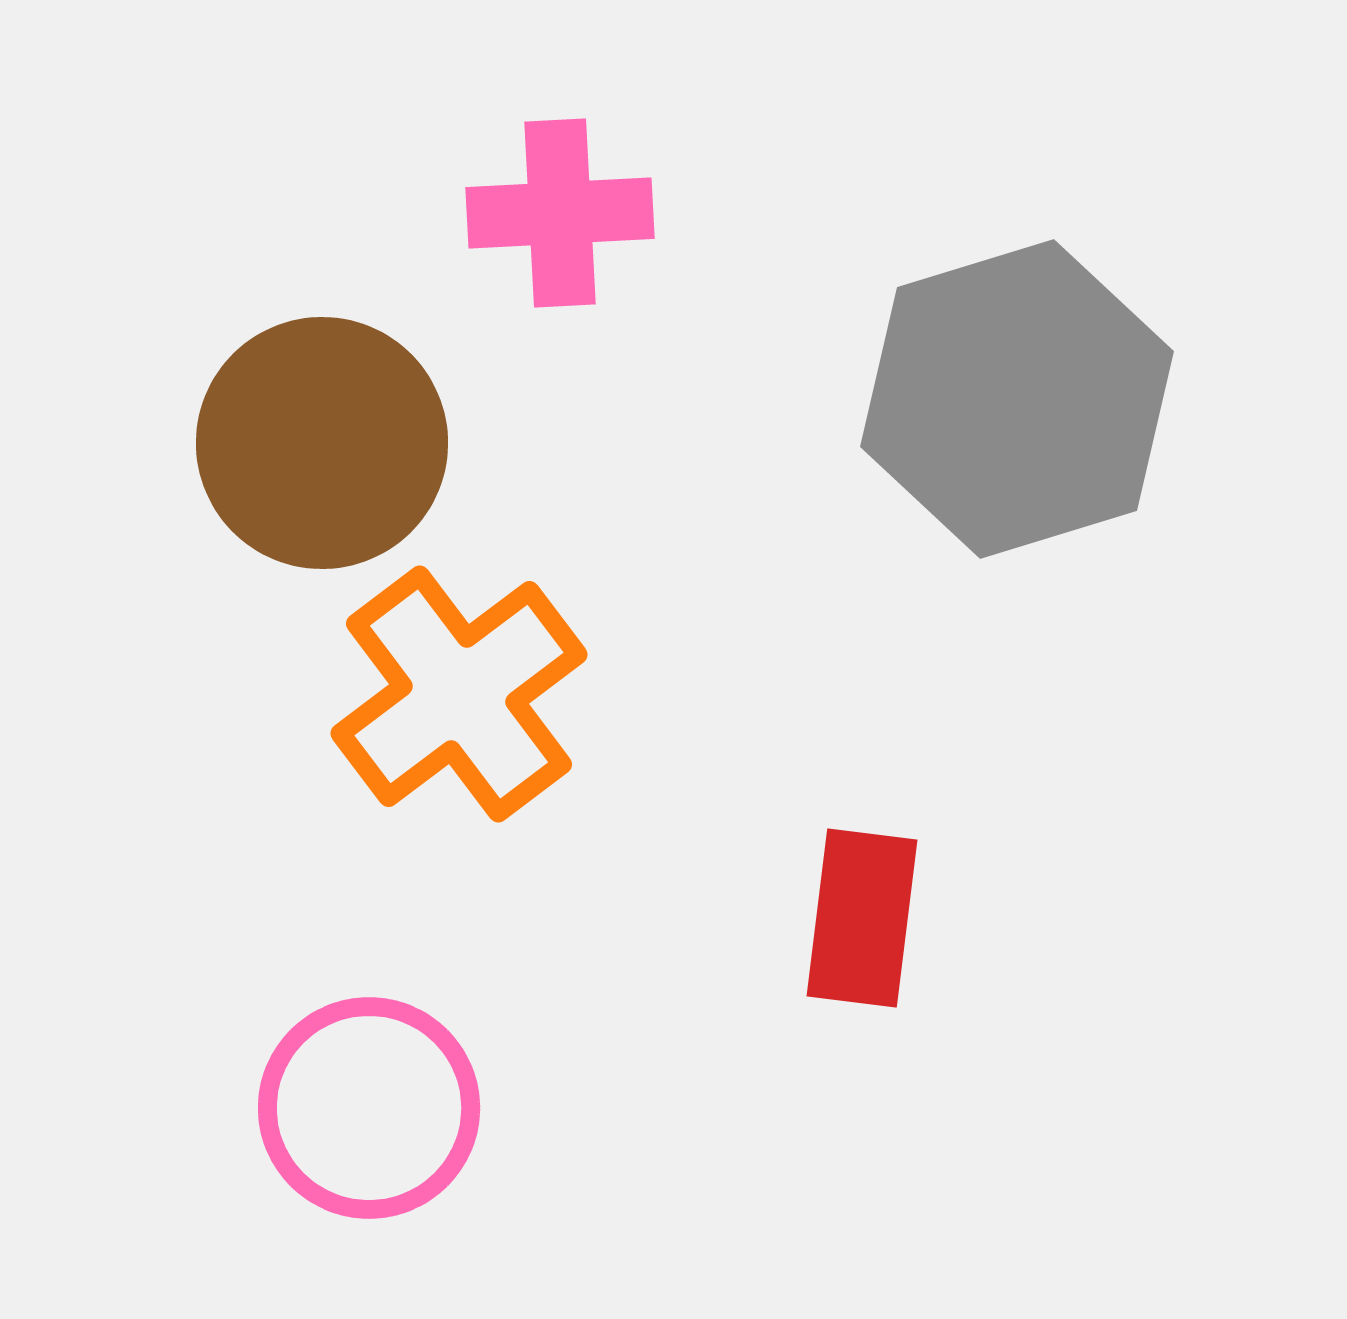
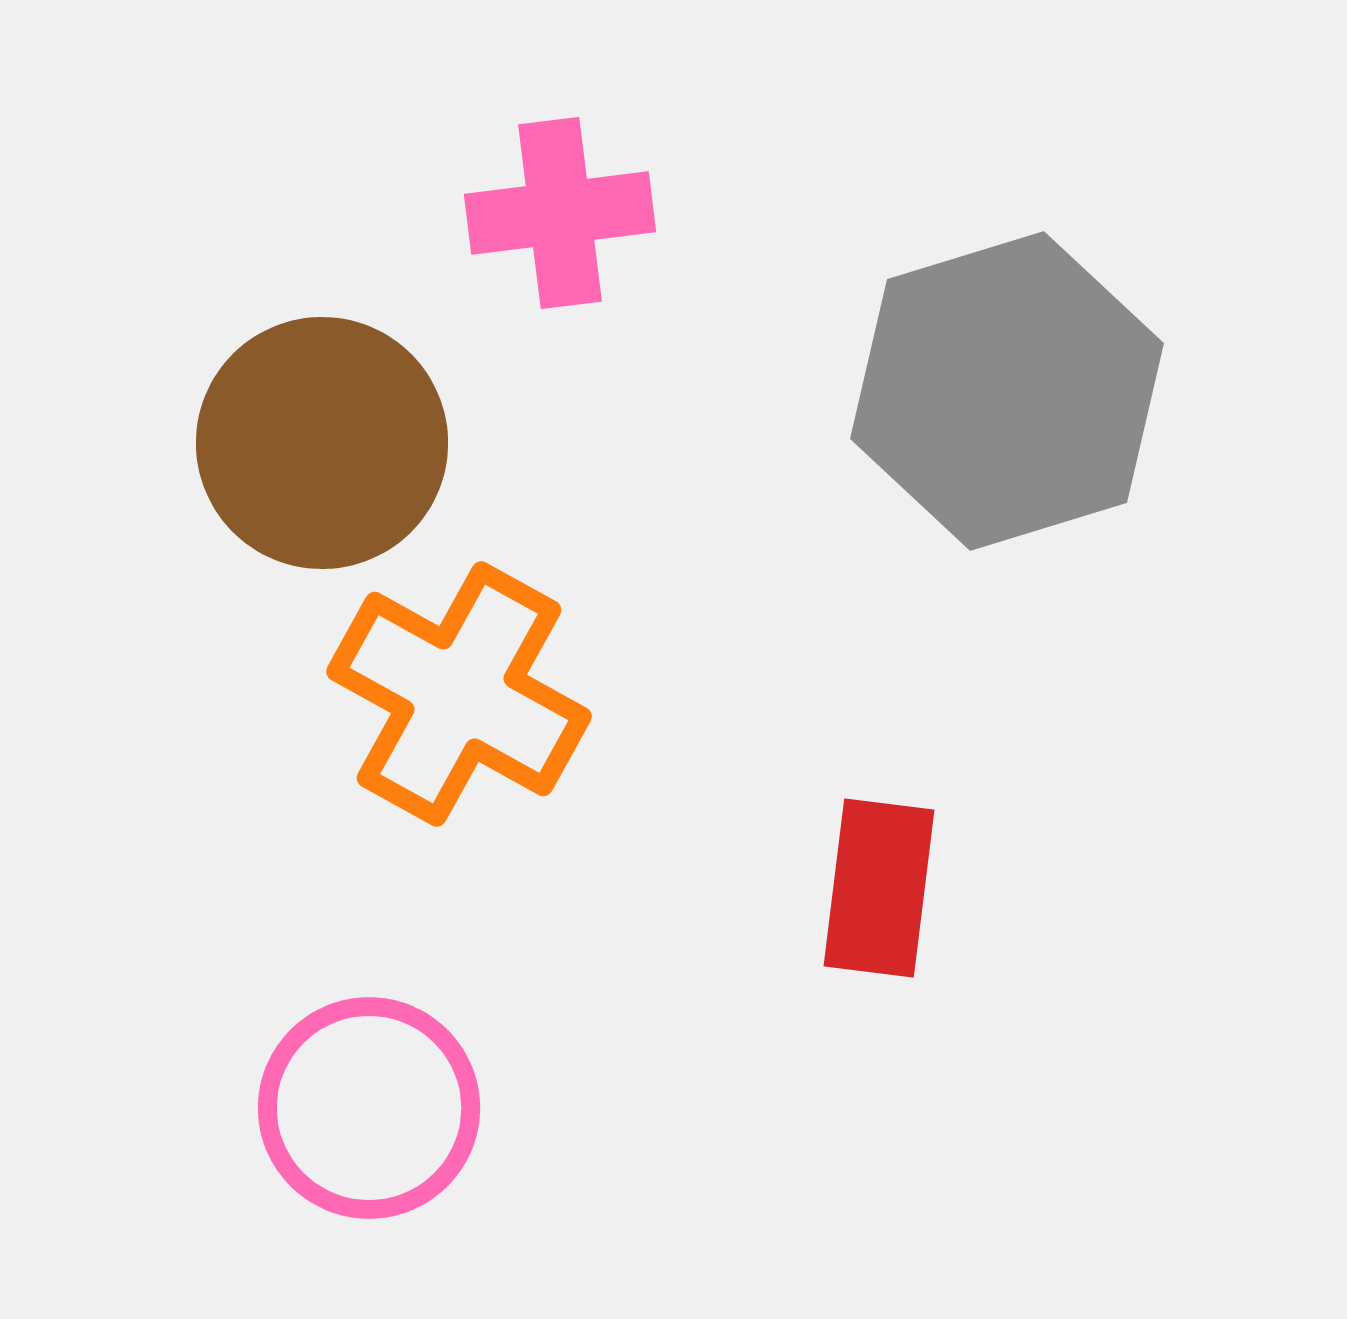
pink cross: rotated 4 degrees counterclockwise
gray hexagon: moved 10 px left, 8 px up
orange cross: rotated 24 degrees counterclockwise
red rectangle: moved 17 px right, 30 px up
